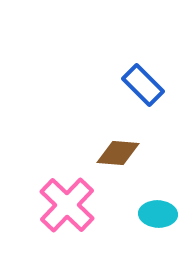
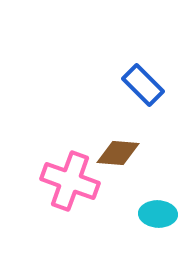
pink cross: moved 3 px right, 24 px up; rotated 24 degrees counterclockwise
